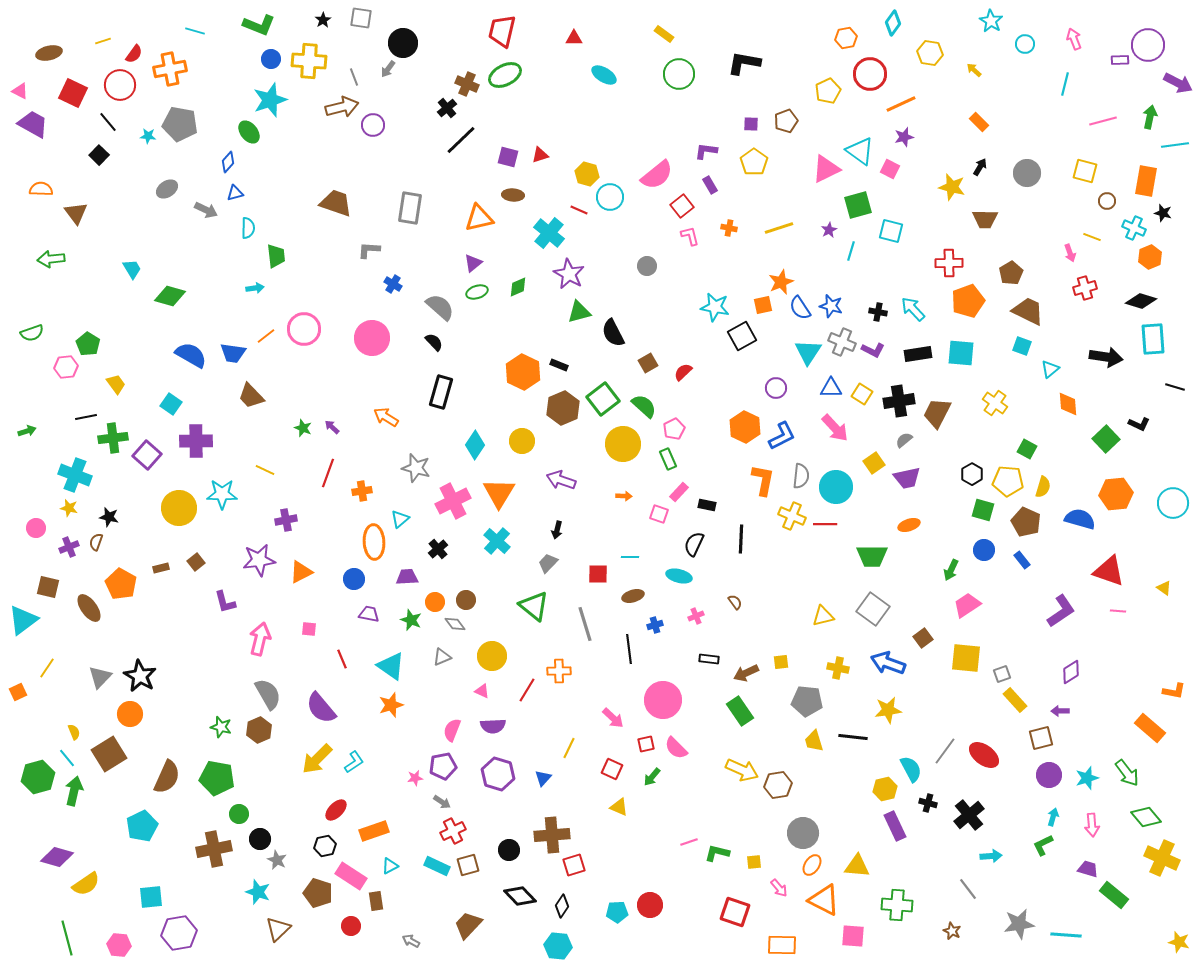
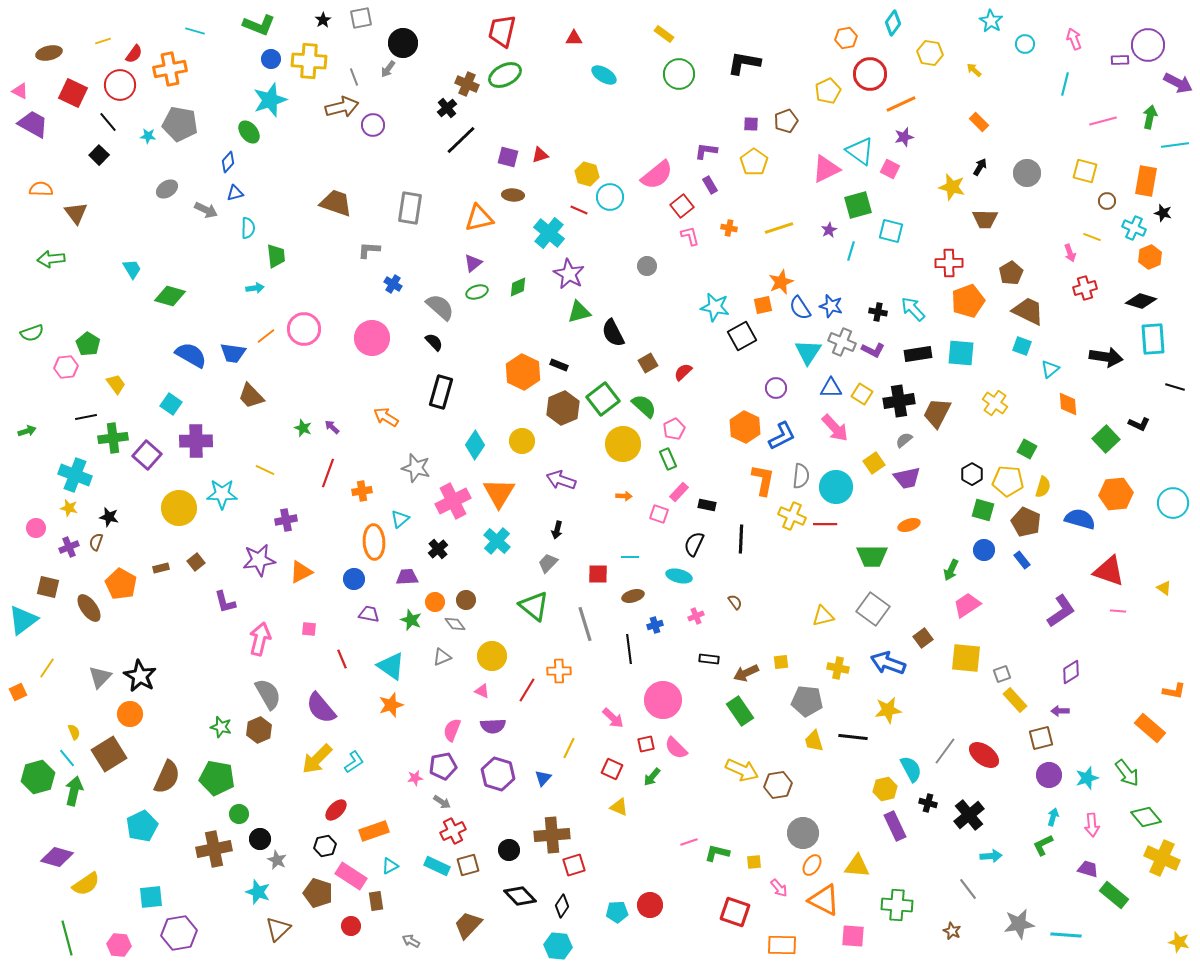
gray square at (361, 18): rotated 20 degrees counterclockwise
